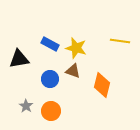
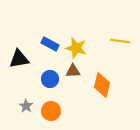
brown triangle: rotated 21 degrees counterclockwise
